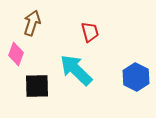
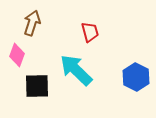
pink diamond: moved 1 px right, 1 px down
